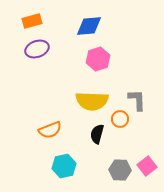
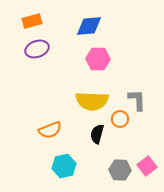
pink hexagon: rotated 20 degrees clockwise
